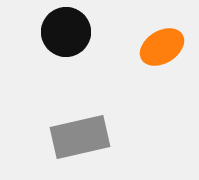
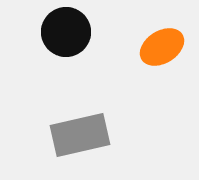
gray rectangle: moved 2 px up
